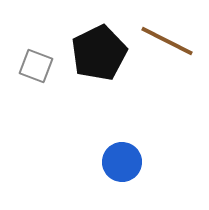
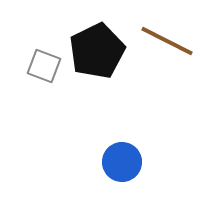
black pentagon: moved 2 px left, 2 px up
gray square: moved 8 px right
